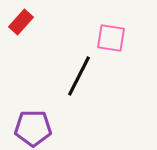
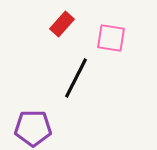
red rectangle: moved 41 px right, 2 px down
black line: moved 3 px left, 2 px down
